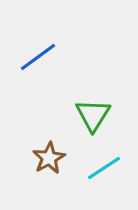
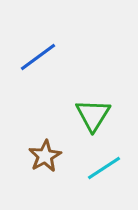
brown star: moved 4 px left, 2 px up
